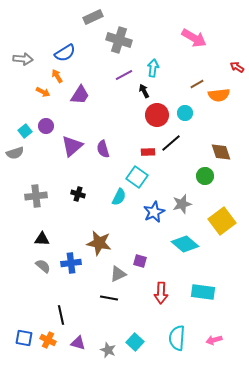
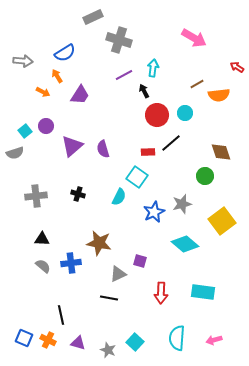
gray arrow at (23, 59): moved 2 px down
blue square at (24, 338): rotated 12 degrees clockwise
